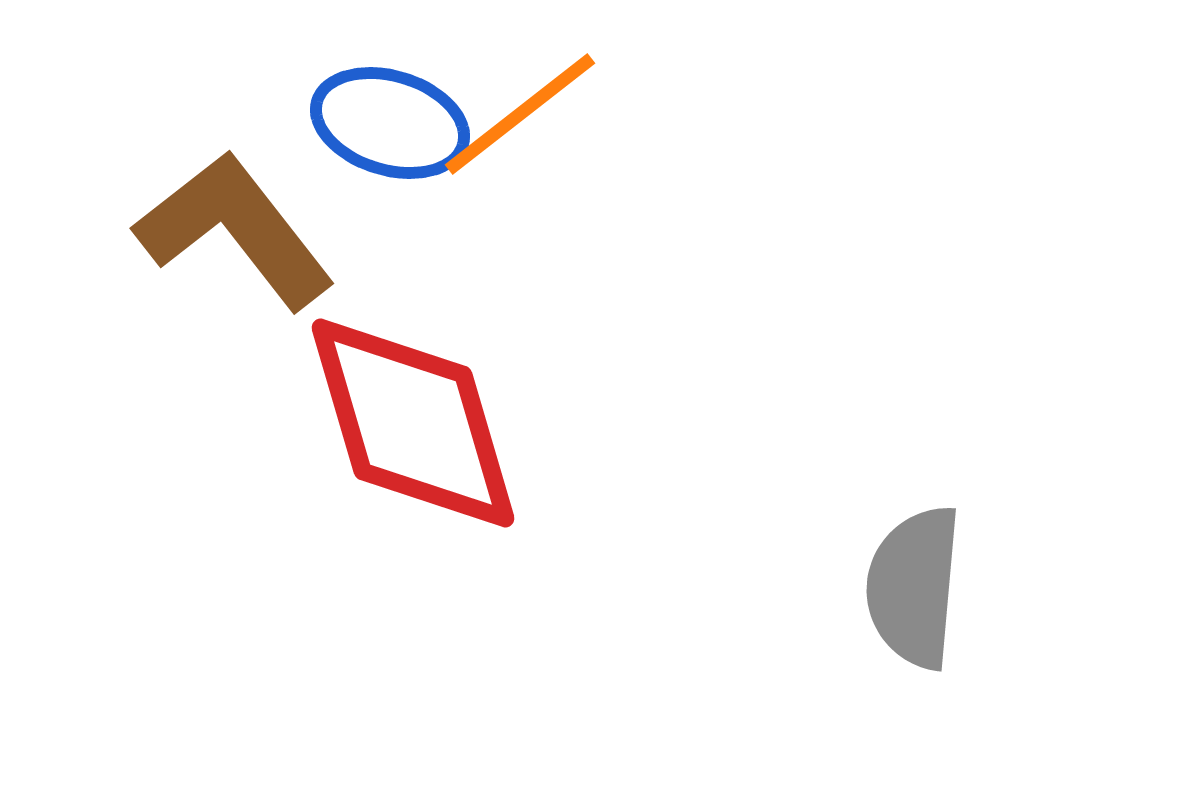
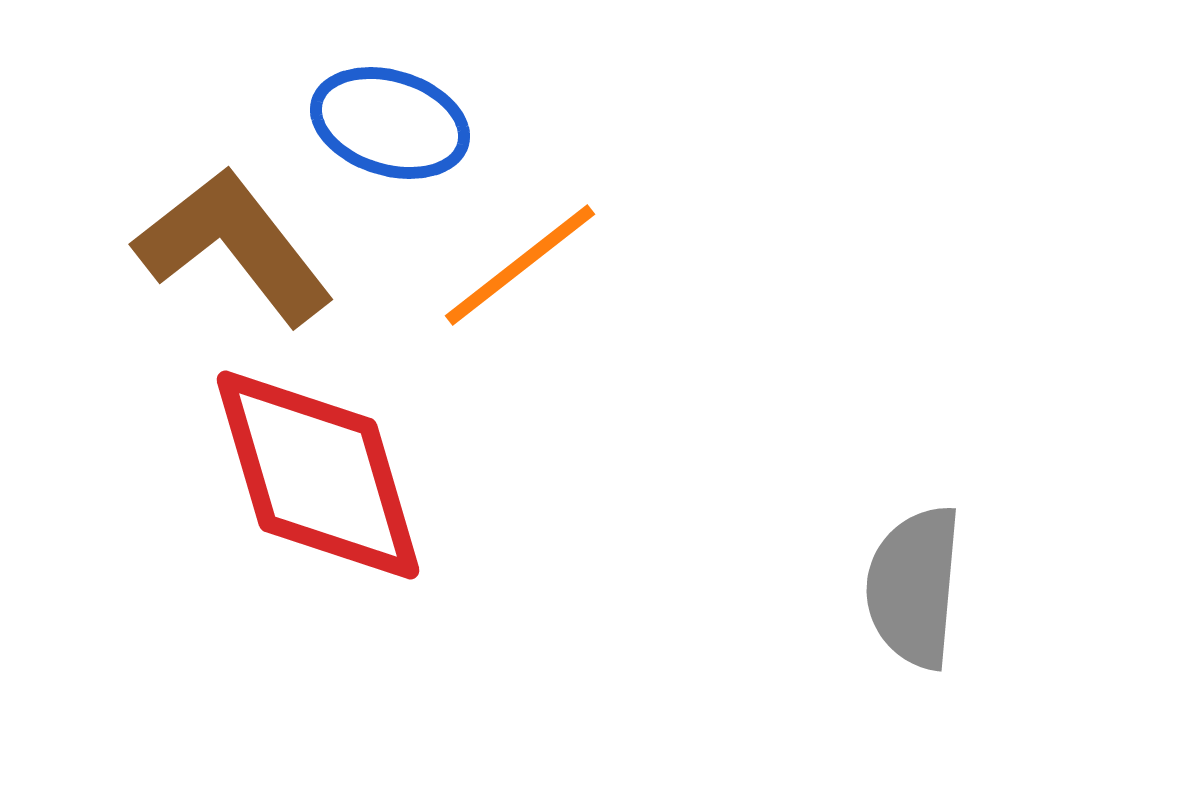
orange line: moved 151 px down
brown L-shape: moved 1 px left, 16 px down
red diamond: moved 95 px left, 52 px down
